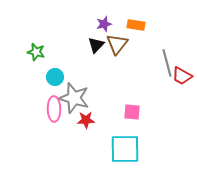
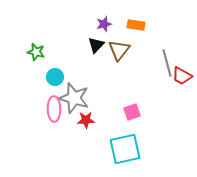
brown triangle: moved 2 px right, 6 px down
pink square: rotated 24 degrees counterclockwise
cyan square: rotated 12 degrees counterclockwise
